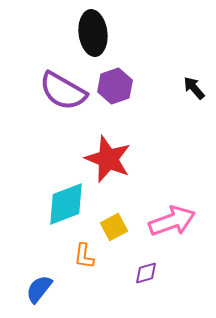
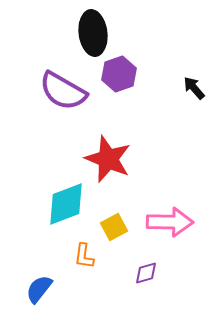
purple hexagon: moved 4 px right, 12 px up
pink arrow: moved 2 px left, 1 px down; rotated 21 degrees clockwise
